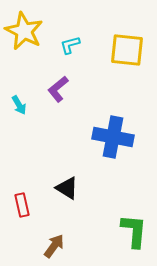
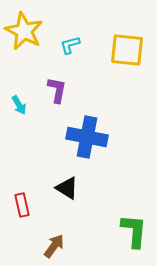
purple L-shape: moved 1 px left, 1 px down; rotated 140 degrees clockwise
blue cross: moved 26 px left
